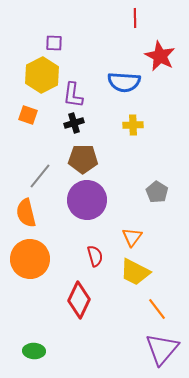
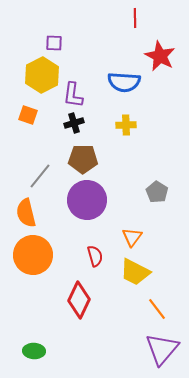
yellow cross: moved 7 px left
orange circle: moved 3 px right, 4 px up
